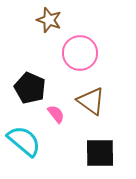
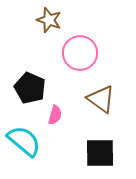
brown triangle: moved 10 px right, 2 px up
pink semicircle: moved 1 px left, 1 px down; rotated 54 degrees clockwise
